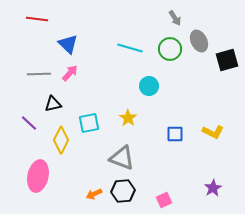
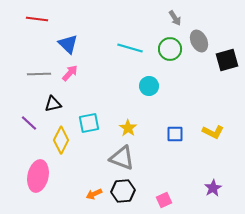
yellow star: moved 10 px down
